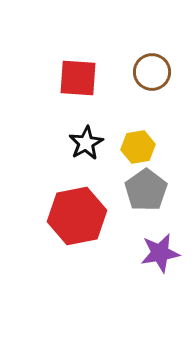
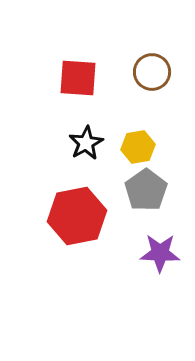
purple star: rotated 12 degrees clockwise
